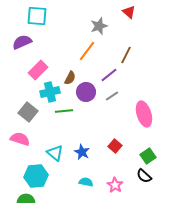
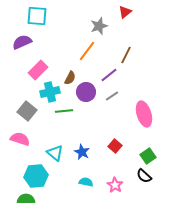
red triangle: moved 4 px left; rotated 40 degrees clockwise
gray square: moved 1 px left, 1 px up
